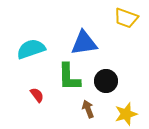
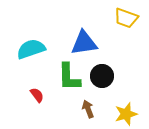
black circle: moved 4 px left, 5 px up
